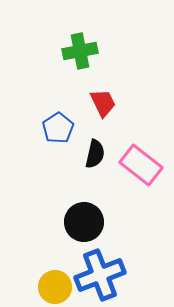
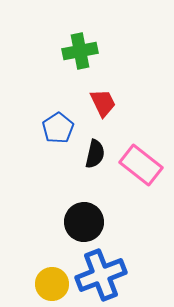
blue cross: moved 1 px right
yellow circle: moved 3 px left, 3 px up
